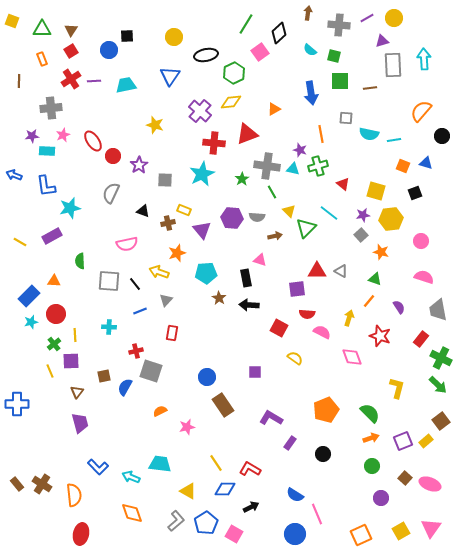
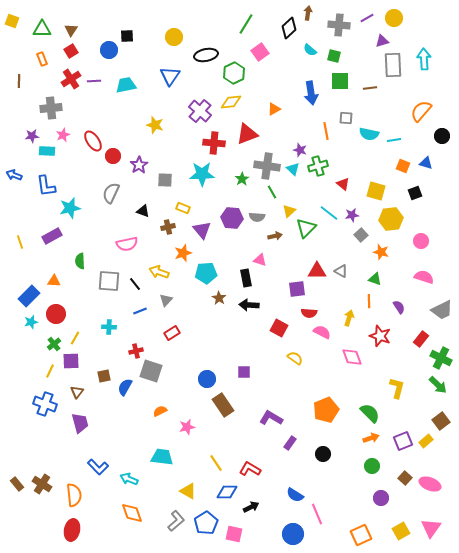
black diamond at (279, 33): moved 10 px right, 5 px up
orange line at (321, 134): moved 5 px right, 3 px up
cyan triangle at (293, 169): rotated 32 degrees clockwise
cyan star at (202, 174): rotated 25 degrees clockwise
yellow rectangle at (184, 210): moved 1 px left, 2 px up
yellow triangle at (289, 211): rotated 32 degrees clockwise
purple star at (363, 215): moved 11 px left
brown cross at (168, 223): moved 4 px down
yellow line at (20, 242): rotated 40 degrees clockwise
orange star at (177, 253): moved 6 px right
orange line at (369, 301): rotated 40 degrees counterclockwise
gray trapezoid at (438, 310): moved 4 px right; rotated 105 degrees counterclockwise
red semicircle at (307, 314): moved 2 px right, 1 px up
red rectangle at (172, 333): rotated 49 degrees clockwise
yellow line at (75, 335): moved 3 px down; rotated 32 degrees clockwise
yellow line at (50, 371): rotated 48 degrees clockwise
purple square at (255, 372): moved 11 px left
blue circle at (207, 377): moved 2 px down
blue cross at (17, 404): moved 28 px right; rotated 20 degrees clockwise
cyan trapezoid at (160, 464): moved 2 px right, 7 px up
cyan arrow at (131, 477): moved 2 px left, 2 px down
blue diamond at (225, 489): moved 2 px right, 3 px down
red ellipse at (81, 534): moved 9 px left, 4 px up
pink square at (234, 534): rotated 18 degrees counterclockwise
blue circle at (295, 534): moved 2 px left
